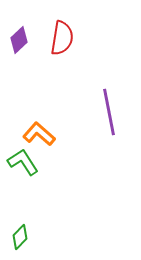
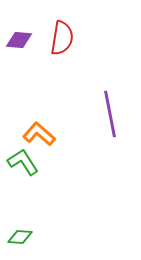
purple diamond: rotated 48 degrees clockwise
purple line: moved 1 px right, 2 px down
green diamond: rotated 50 degrees clockwise
